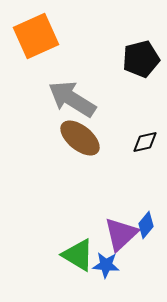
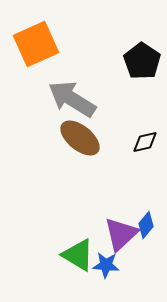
orange square: moved 8 px down
black pentagon: moved 1 px right, 2 px down; rotated 24 degrees counterclockwise
